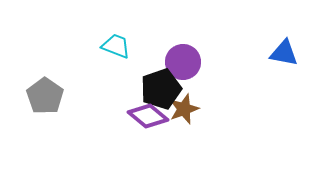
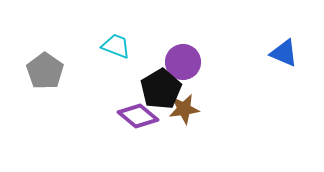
blue triangle: rotated 12 degrees clockwise
black pentagon: rotated 12 degrees counterclockwise
gray pentagon: moved 25 px up
brown star: rotated 12 degrees clockwise
purple diamond: moved 10 px left
